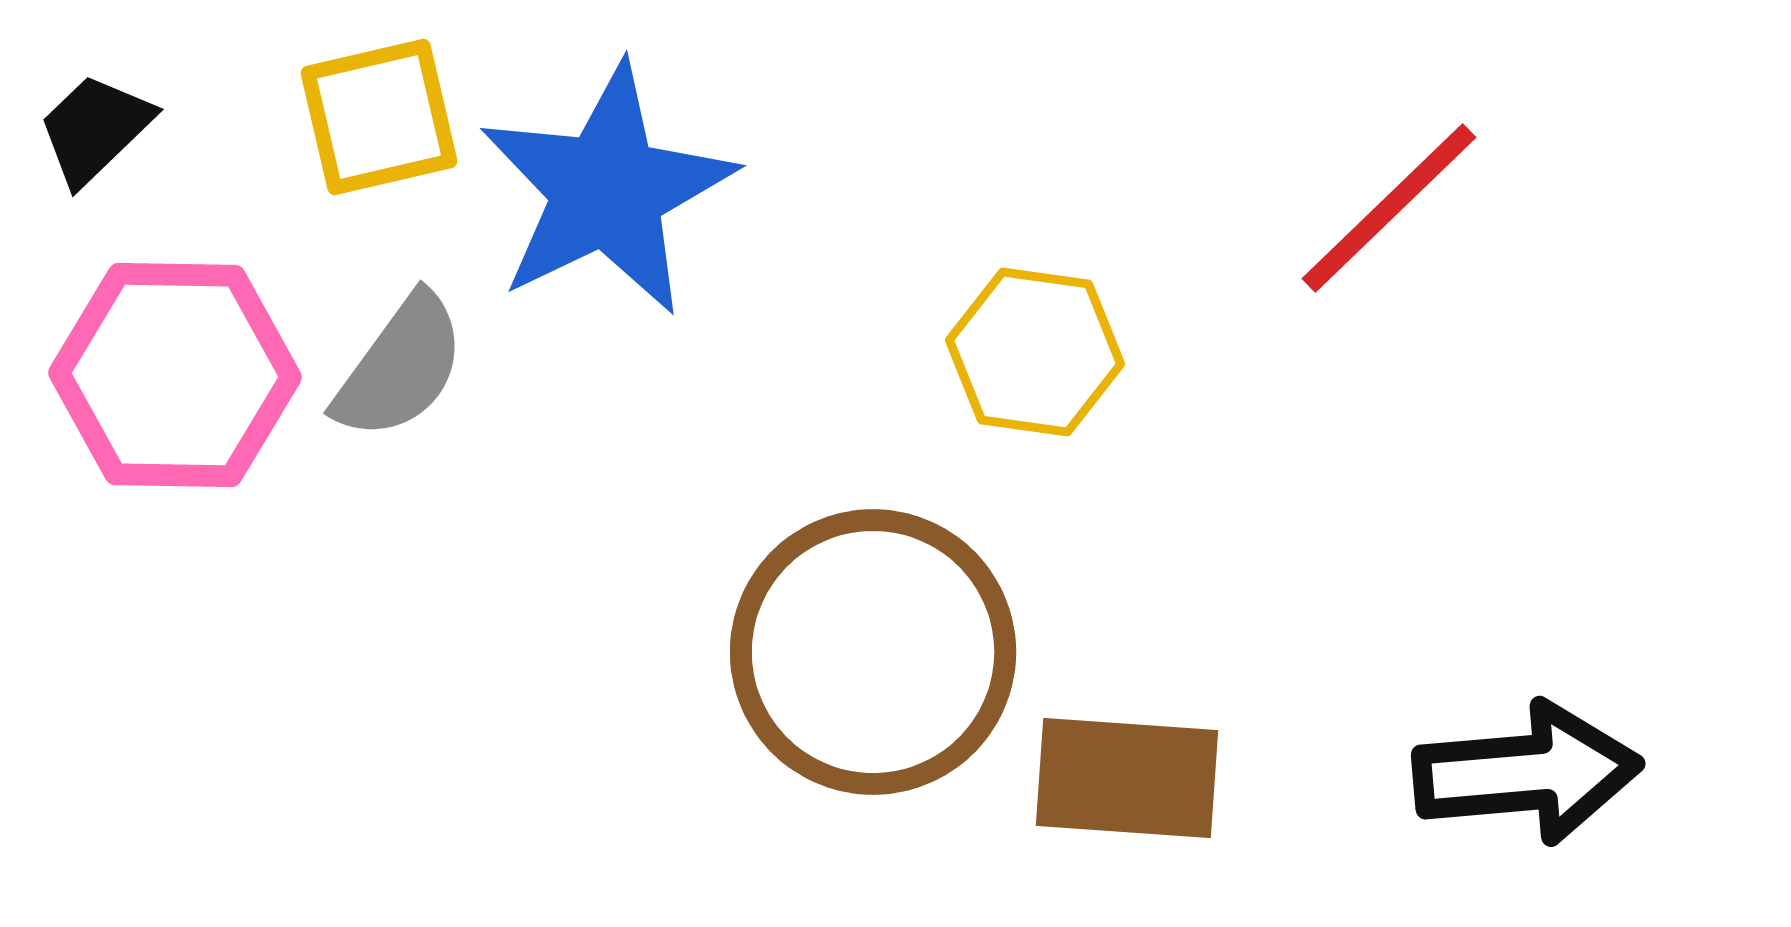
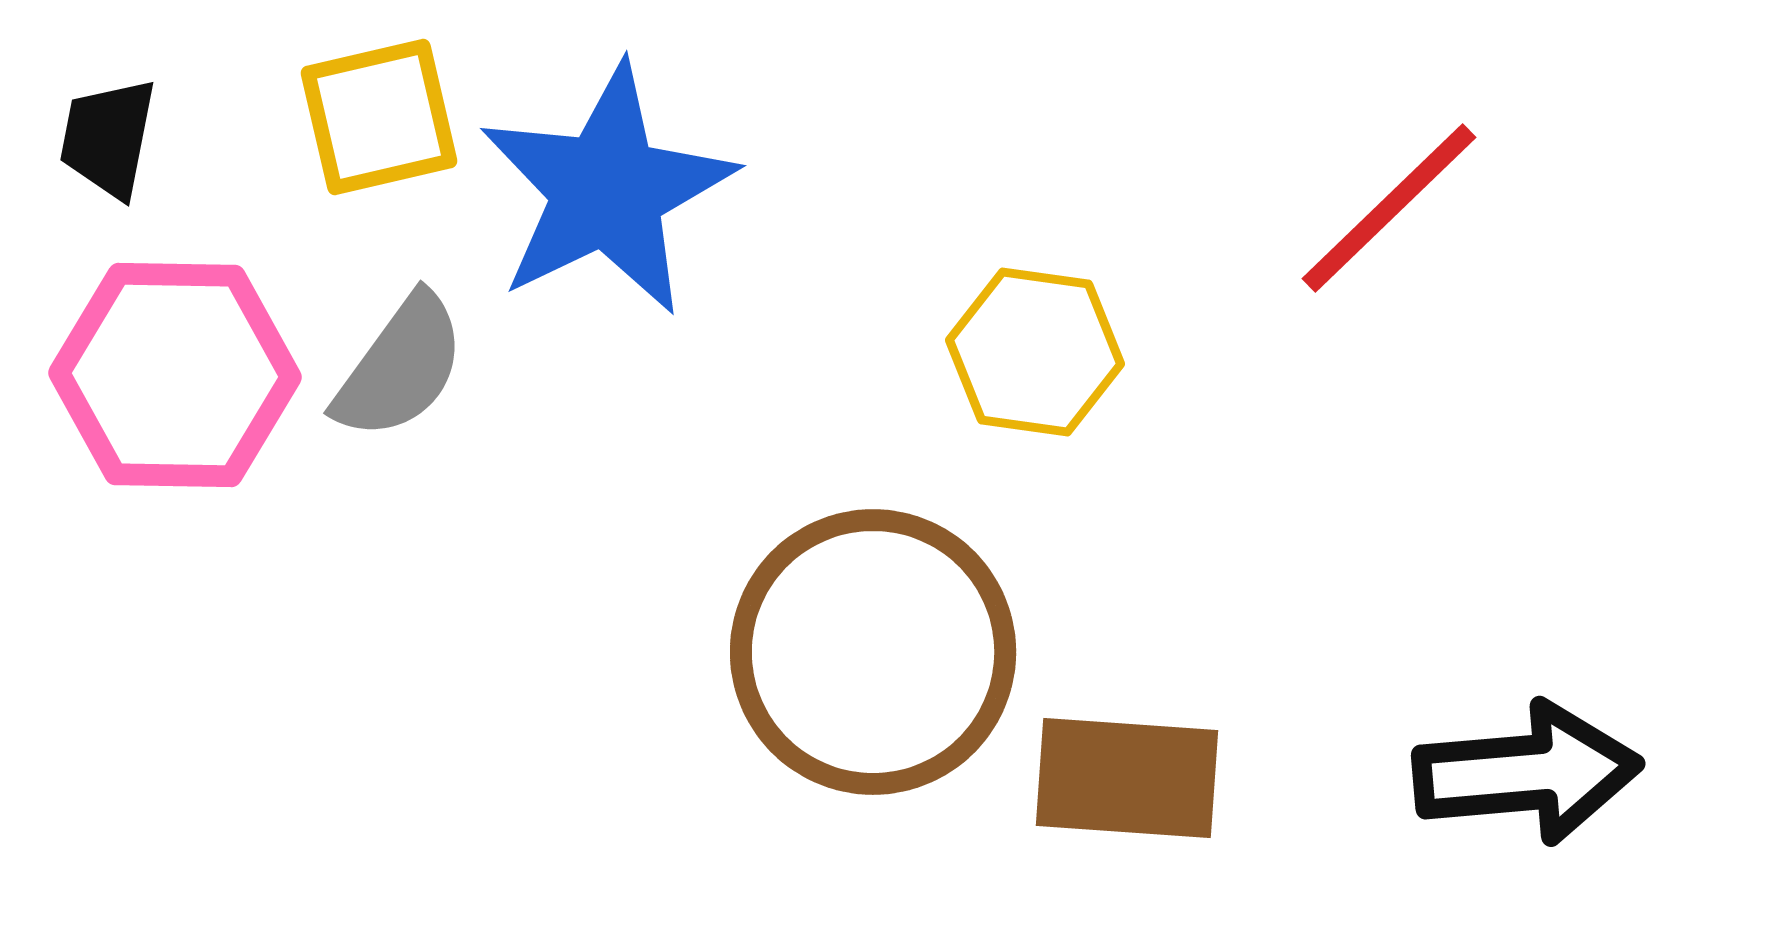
black trapezoid: moved 13 px right, 9 px down; rotated 35 degrees counterclockwise
